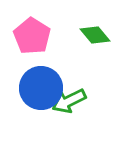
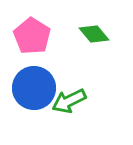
green diamond: moved 1 px left, 1 px up
blue circle: moved 7 px left
